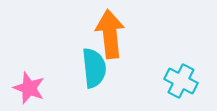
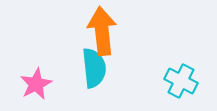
orange arrow: moved 8 px left, 3 px up
pink star: moved 7 px right, 4 px up; rotated 24 degrees clockwise
